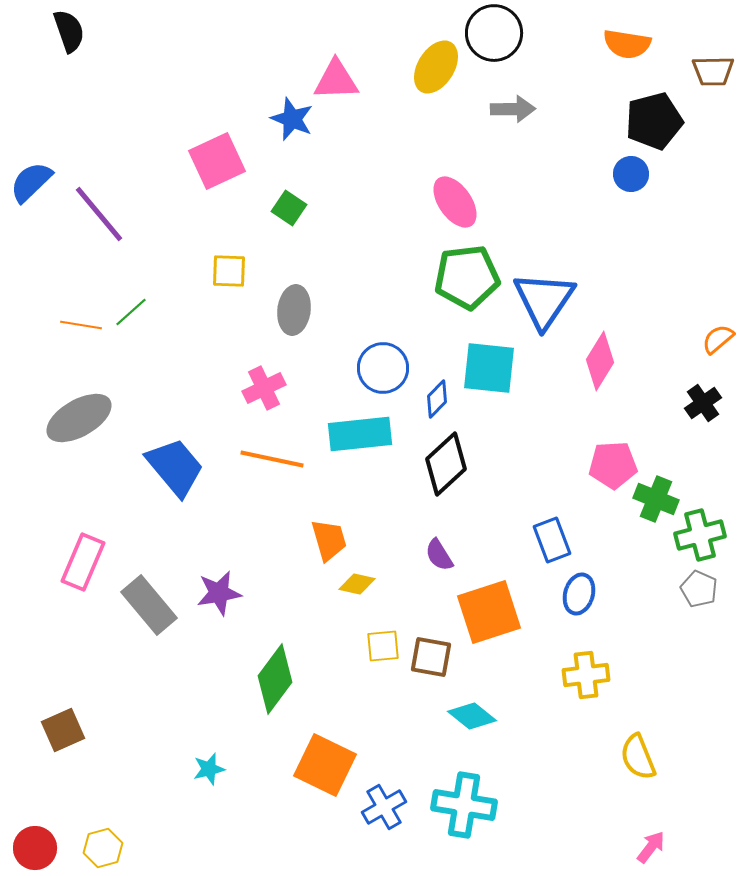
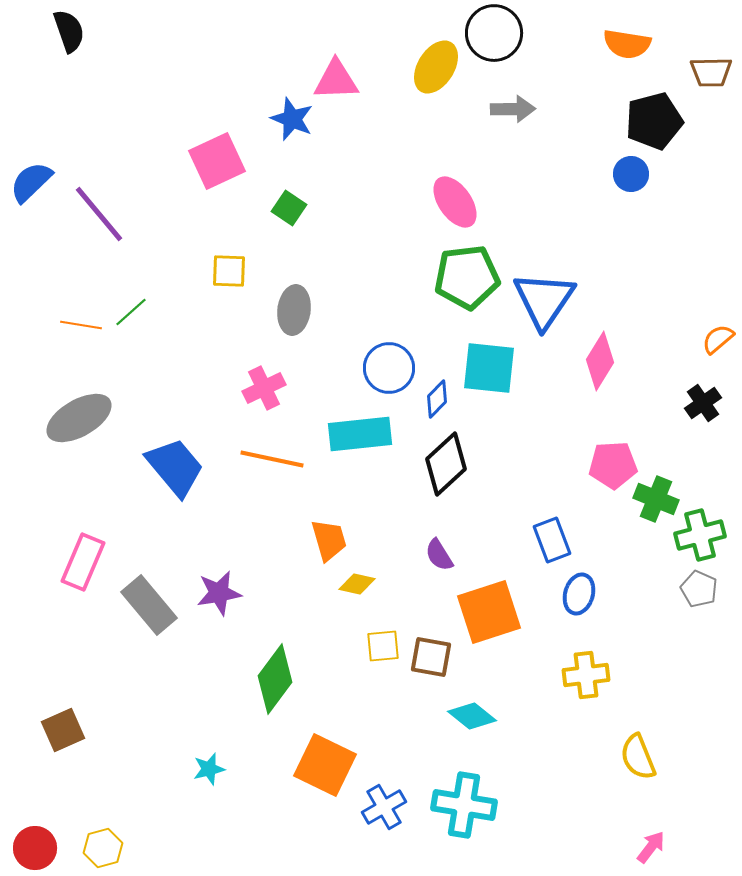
brown trapezoid at (713, 71): moved 2 px left, 1 px down
blue circle at (383, 368): moved 6 px right
